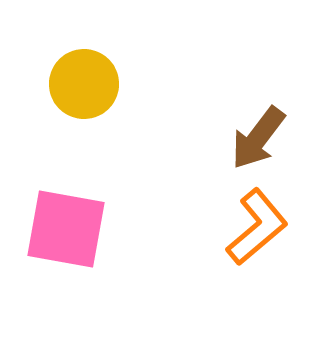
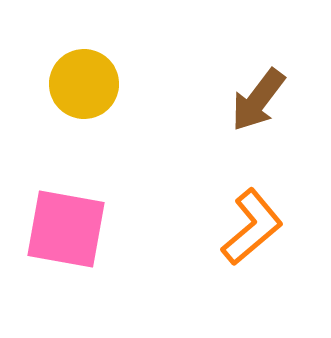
brown arrow: moved 38 px up
orange L-shape: moved 5 px left
